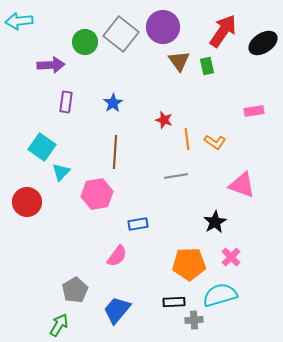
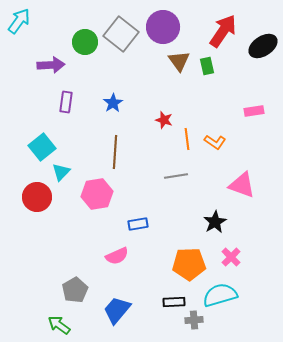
cyan arrow: rotated 132 degrees clockwise
black ellipse: moved 3 px down
cyan square: rotated 16 degrees clockwise
red circle: moved 10 px right, 5 px up
pink semicircle: rotated 30 degrees clockwise
green arrow: rotated 85 degrees counterclockwise
